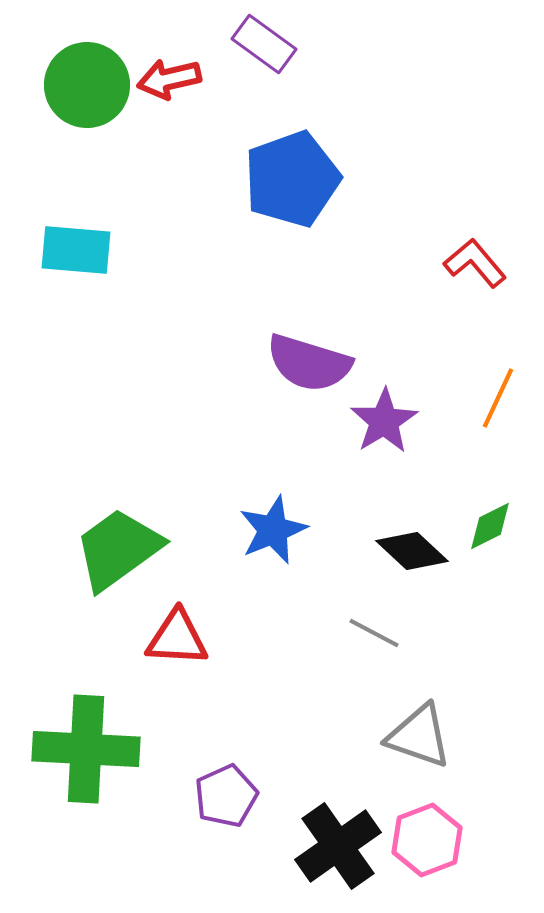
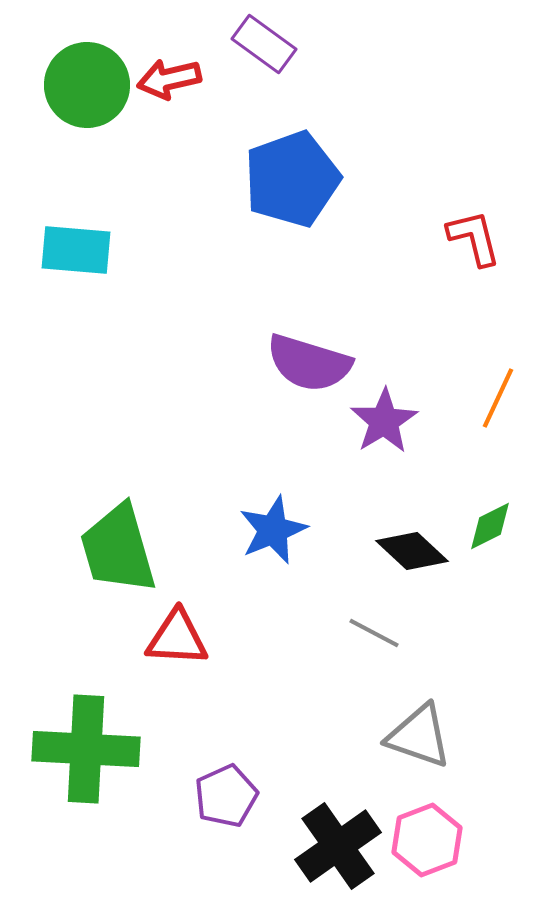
red L-shape: moved 1 px left, 25 px up; rotated 26 degrees clockwise
green trapezoid: rotated 70 degrees counterclockwise
